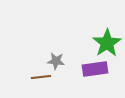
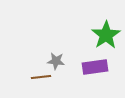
green star: moved 1 px left, 8 px up
purple rectangle: moved 2 px up
